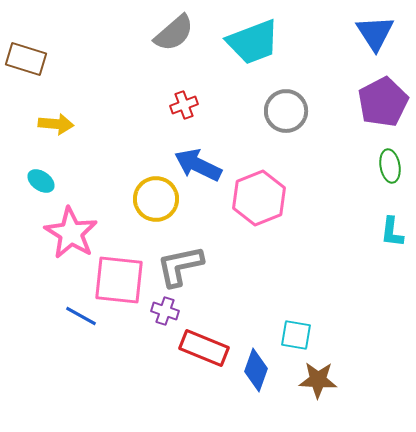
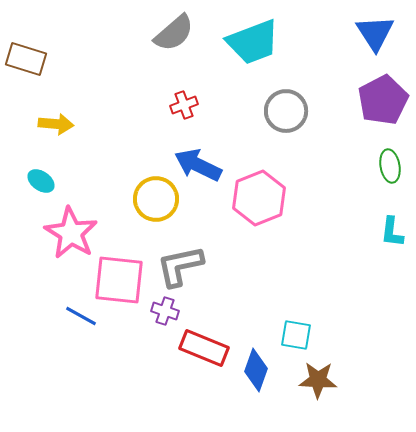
purple pentagon: moved 2 px up
